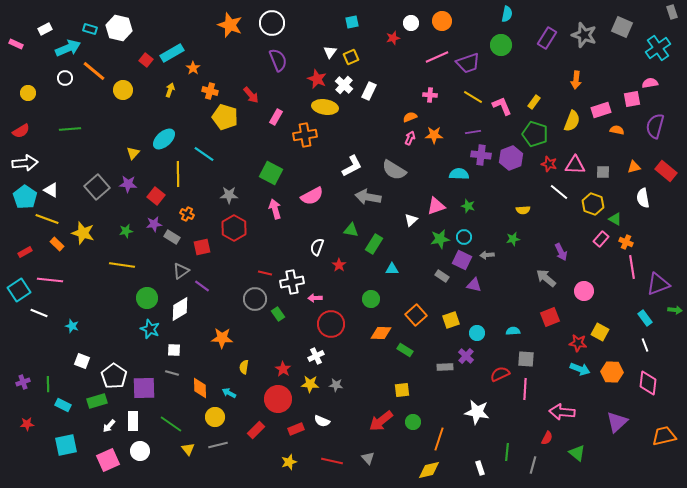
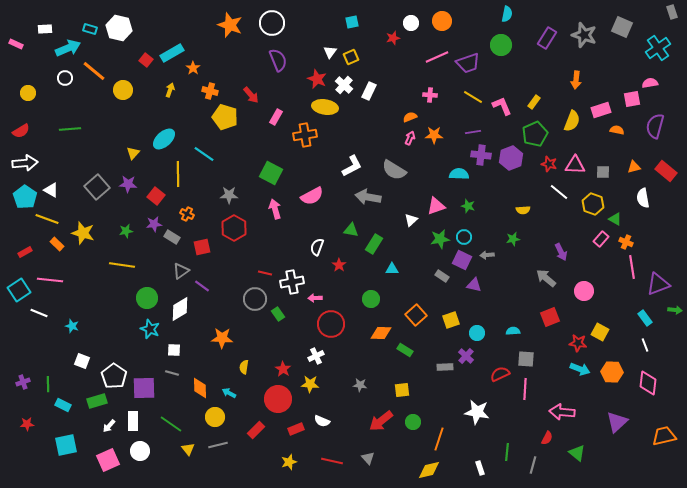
white rectangle at (45, 29): rotated 24 degrees clockwise
green pentagon at (535, 134): rotated 30 degrees clockwise
gray star at (336, 385): moved 24 px right
